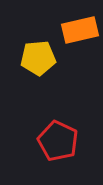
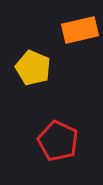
yellow pentagon: moved 5 px left, 10 px down; rotated 28 degrees clockwise
